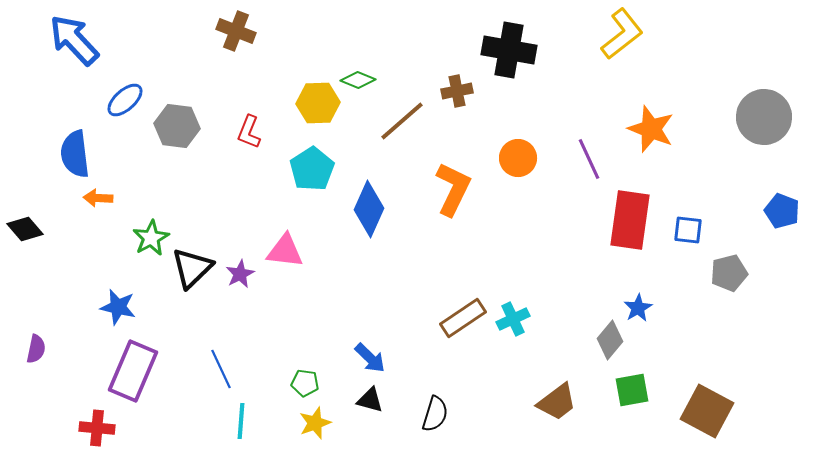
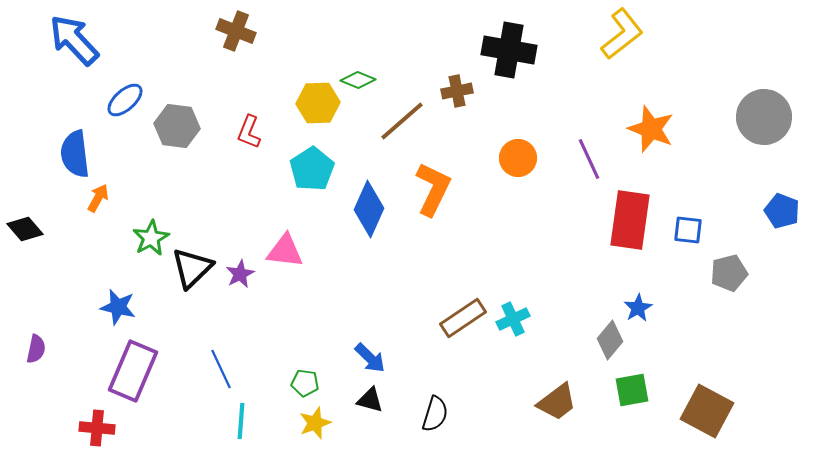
orange L-shape at (453, 189): moved 20 px left
orange arrow at (98, 198): rotated 116 degrees clockwise
